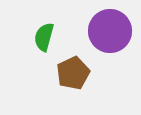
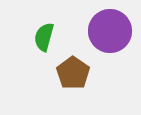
brown pentagon: rotated 12 degrees counterclockwise
